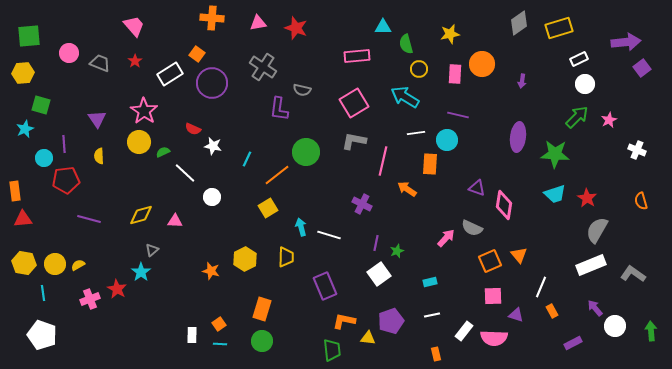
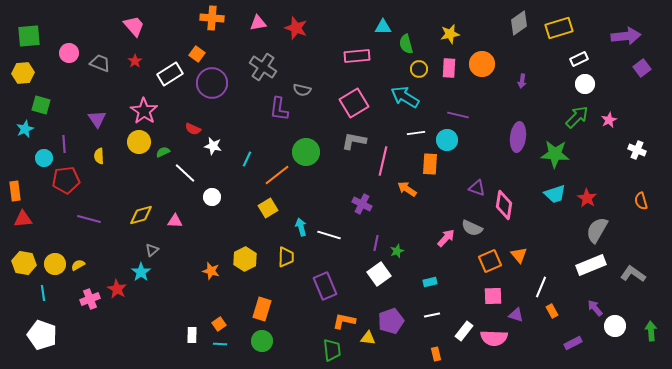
purple arrow at (626, 42): moved 6 px up
pink rectangle at (455, 74): moved 6 px left, 6 px up
